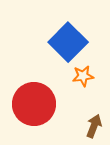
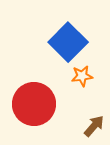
orange star: moved 1 px left
brown arrow: rotated 20 degrees clockwise
